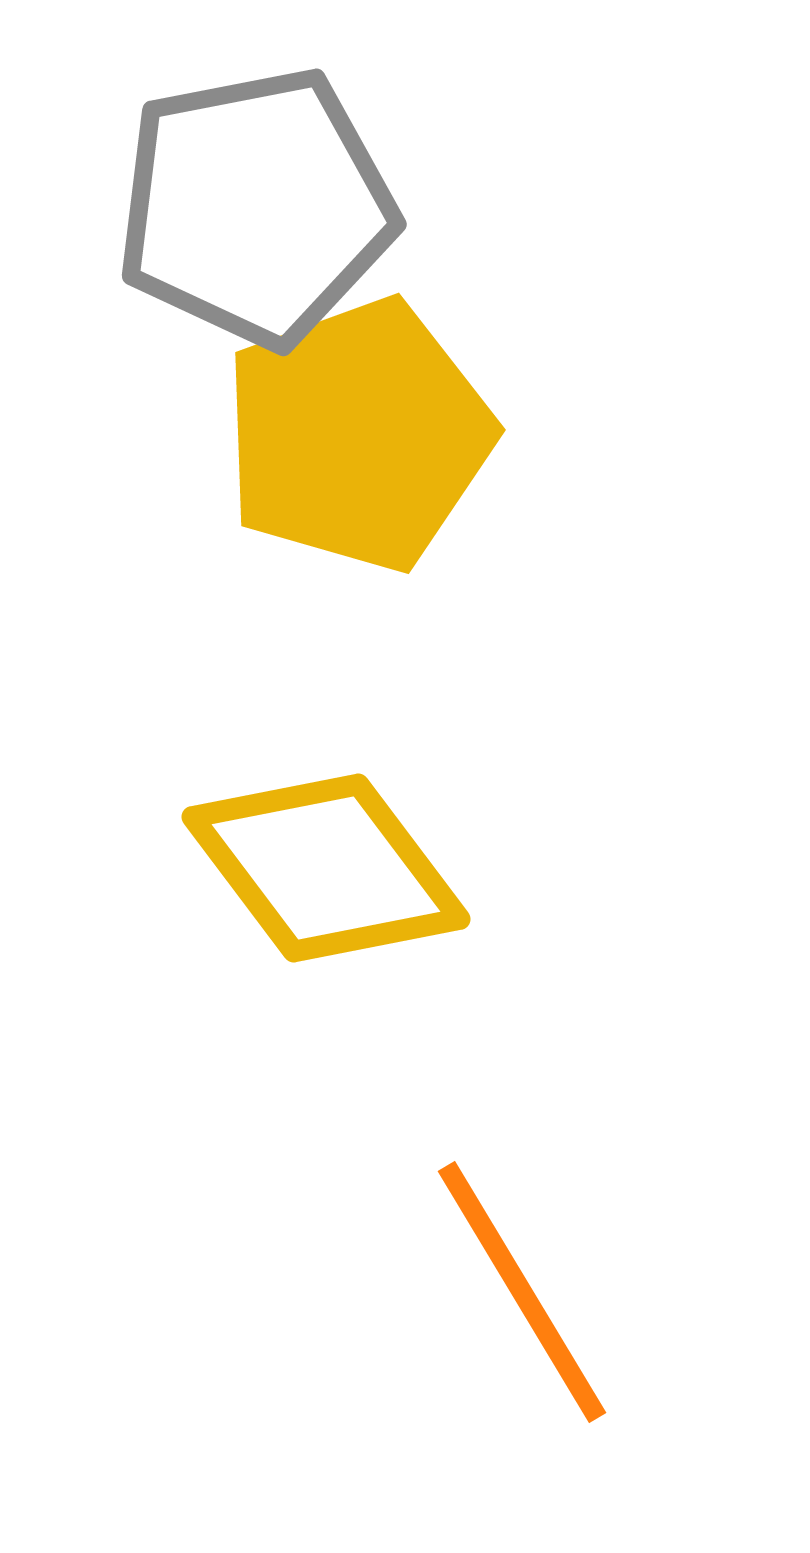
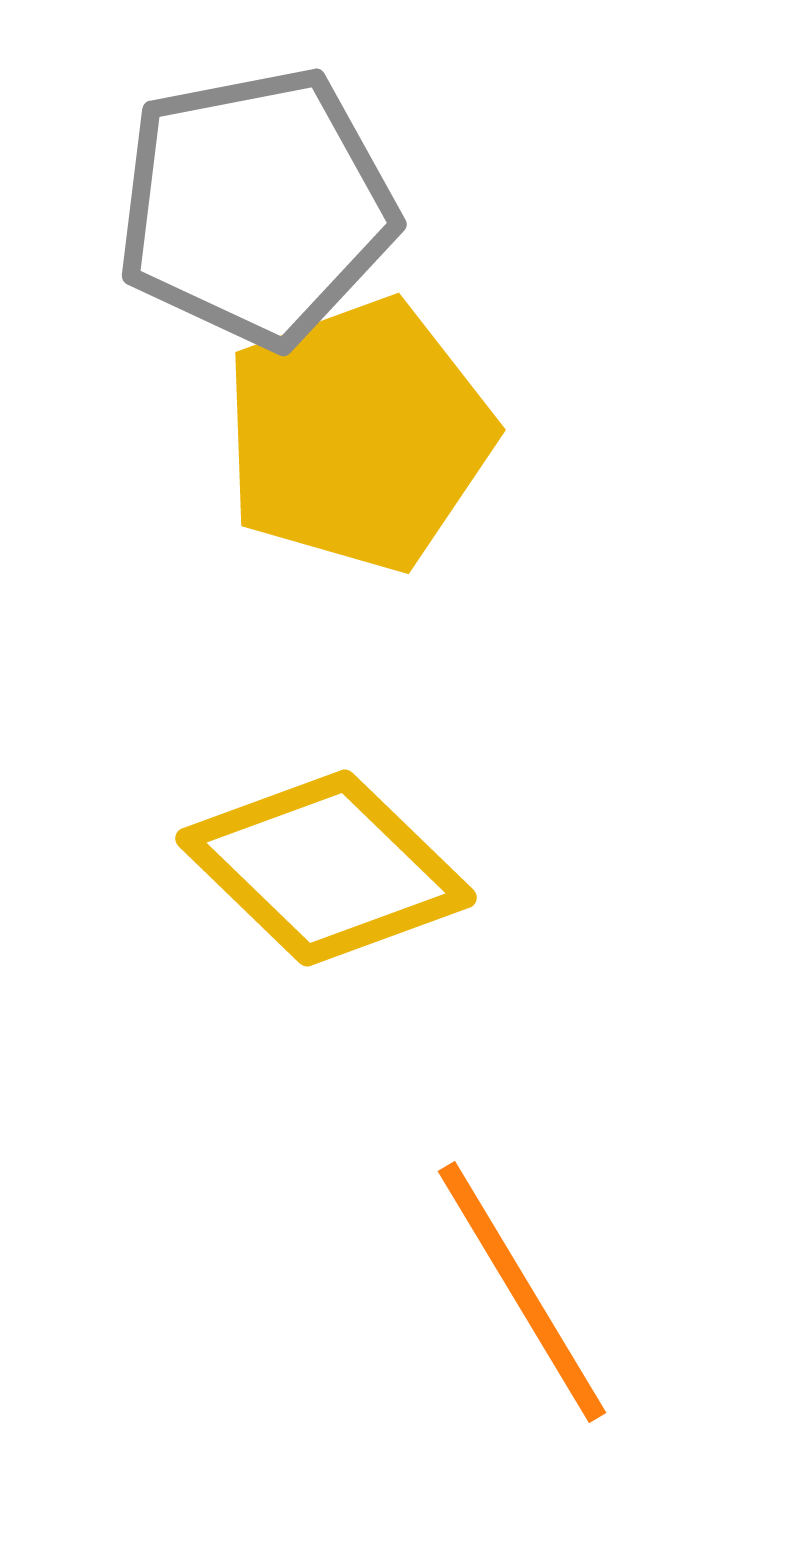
yellow diamond: rotated 9 degrees counterclockwise
